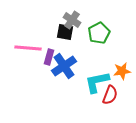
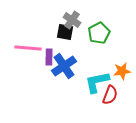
purple rectangle: rotated 14 degrees counterclockwise
